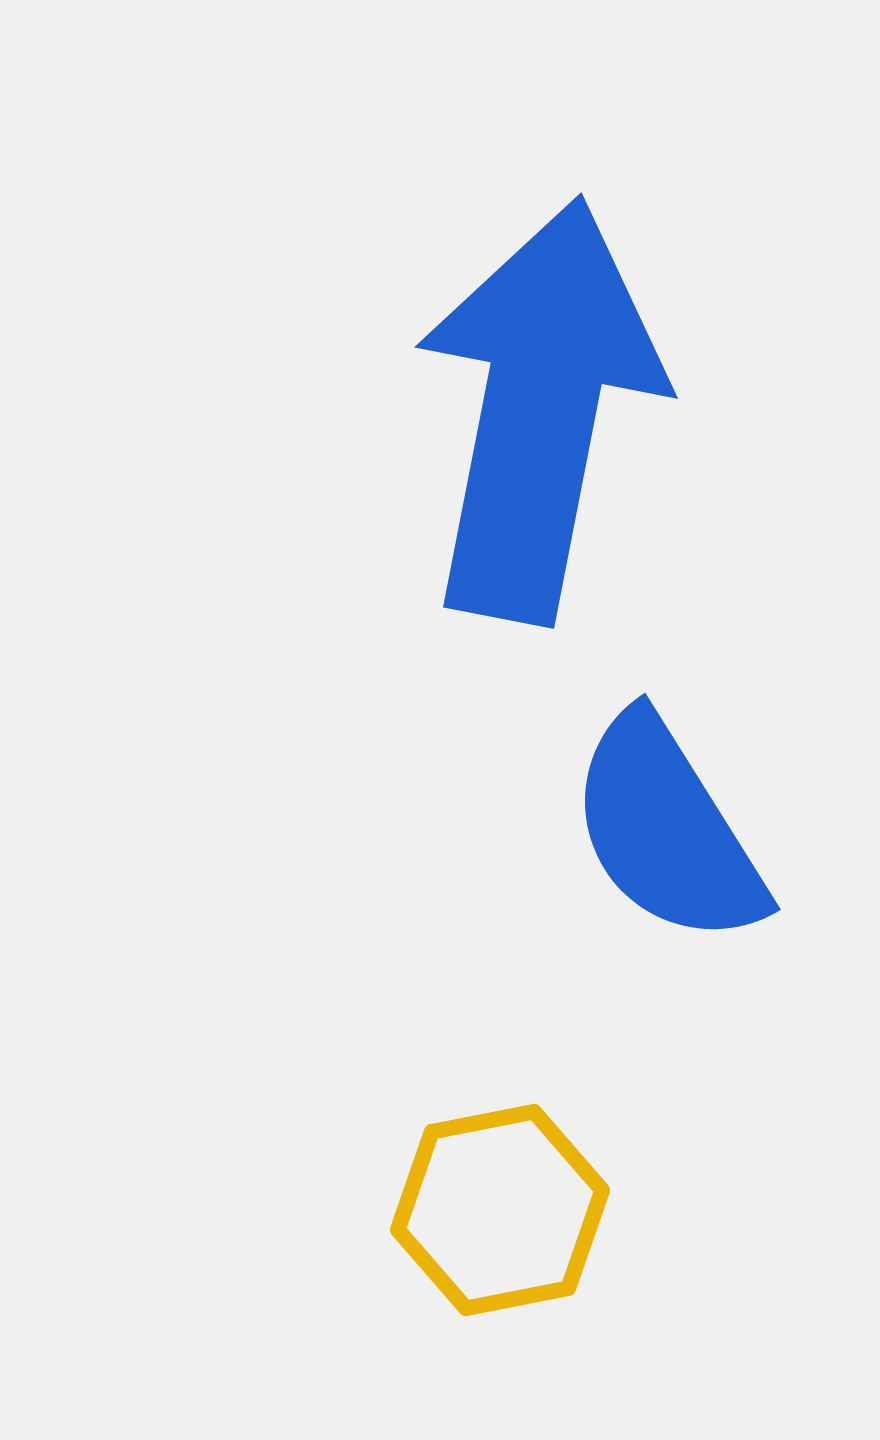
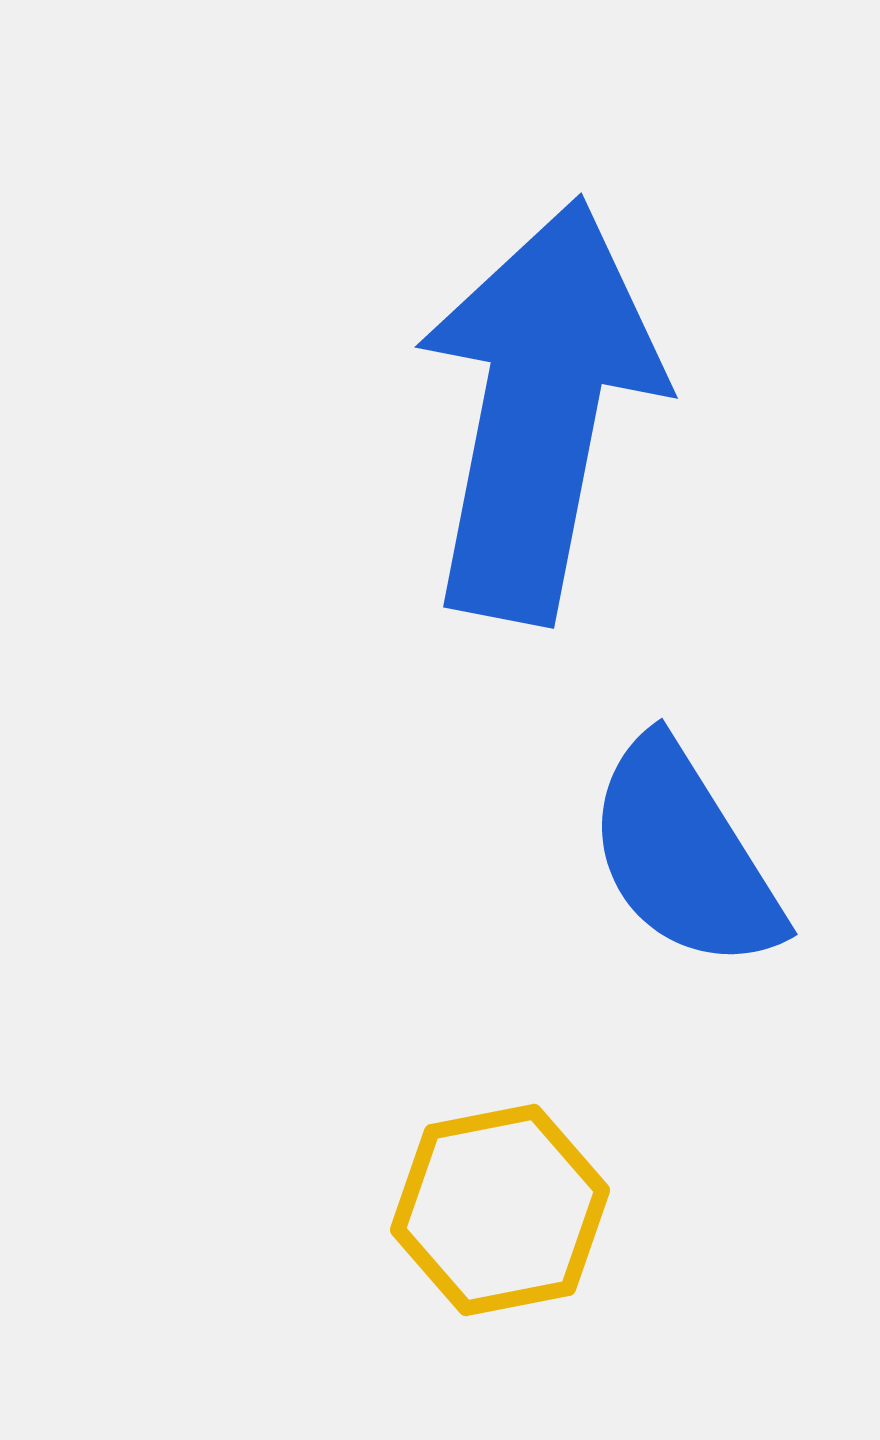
blue semicircle: moved 17 px right, 25 px down
